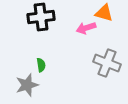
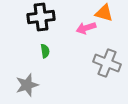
green semicircle: moved 4 px right, 14 px up
